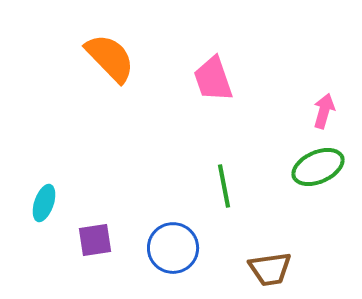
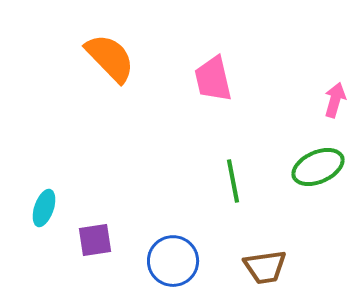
pink trapezoid: rotated 6 degrees clockwise
pink arrow: moved 11 px right, 11 px up
green line: moved 9 px right, 5 px up
cyan ellipse: moved 5 px down
blue circle: moved 13 px down
brown trapezoid: moved 5 px left, 2 px up
